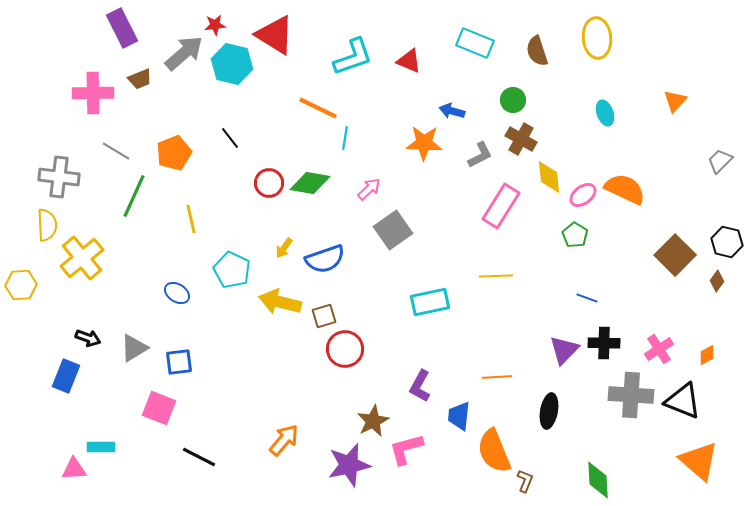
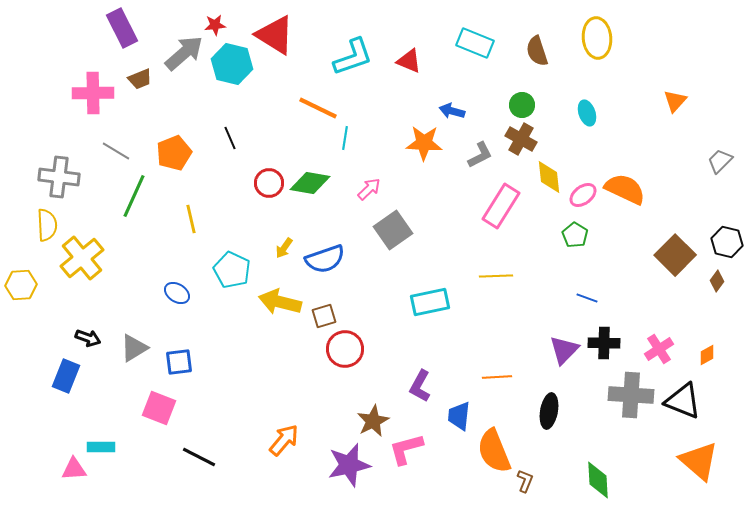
green circle at (513, 100): moved 9 px right, 5 px down
cyan ellipse at (605, 113): moved 18 px left
black line at (230, 138): rotated 15 degrees clockwise
